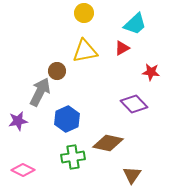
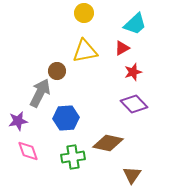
red star: moved 18 px left; rotated 24 degrees counterclockwise
gray arrow: moved 1 px down
blue hexagon: moved 1 px left, 1 px up; rotated 20 degrees clockwise
pink diamond: moved 5 px right, 19 px up; rotated 45 degrees clockwise
